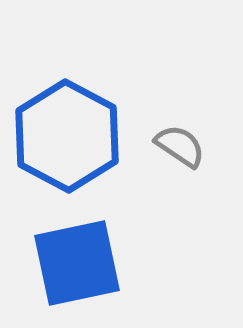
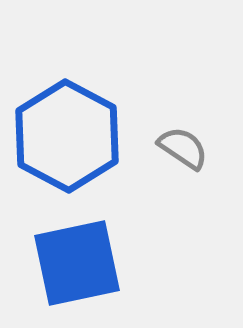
gray semicircle: moved 3 px right, 2 px down
